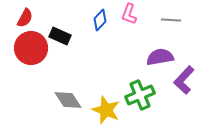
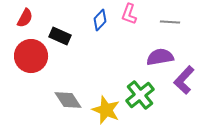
gray line: moved 1 px left, 2 px down
red circle: moved 8 px down
green cross: rotated 16 degrees counterclockwise
